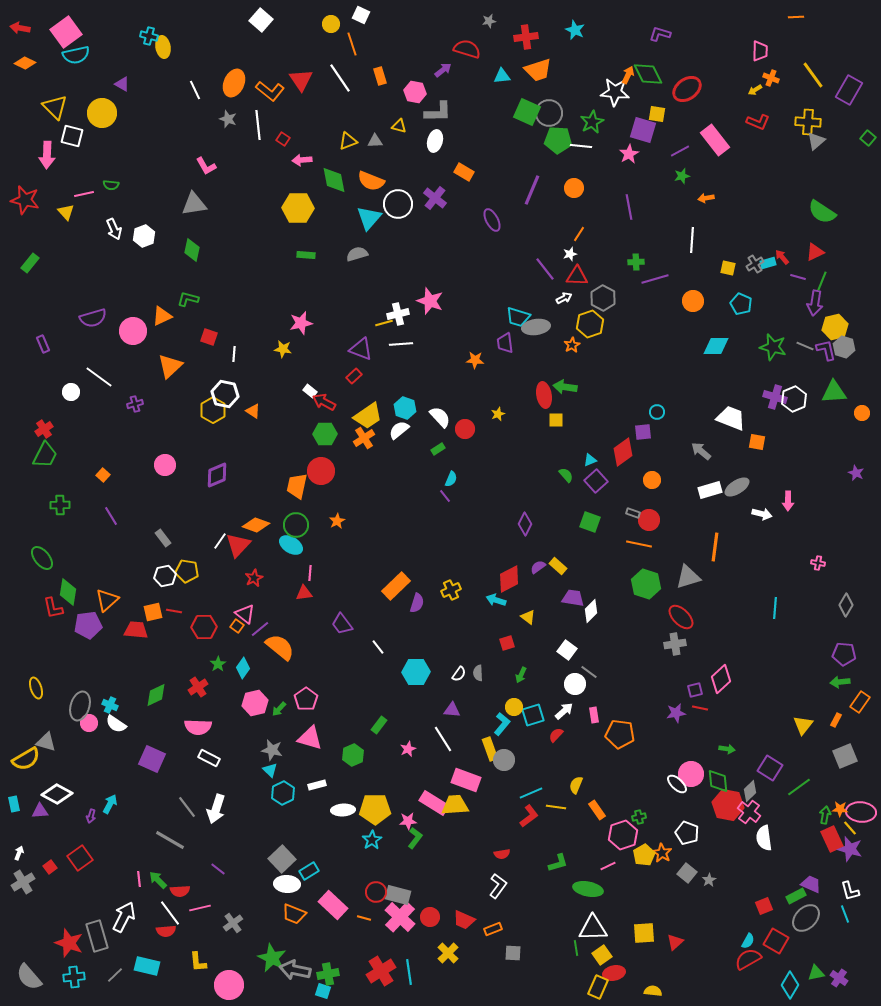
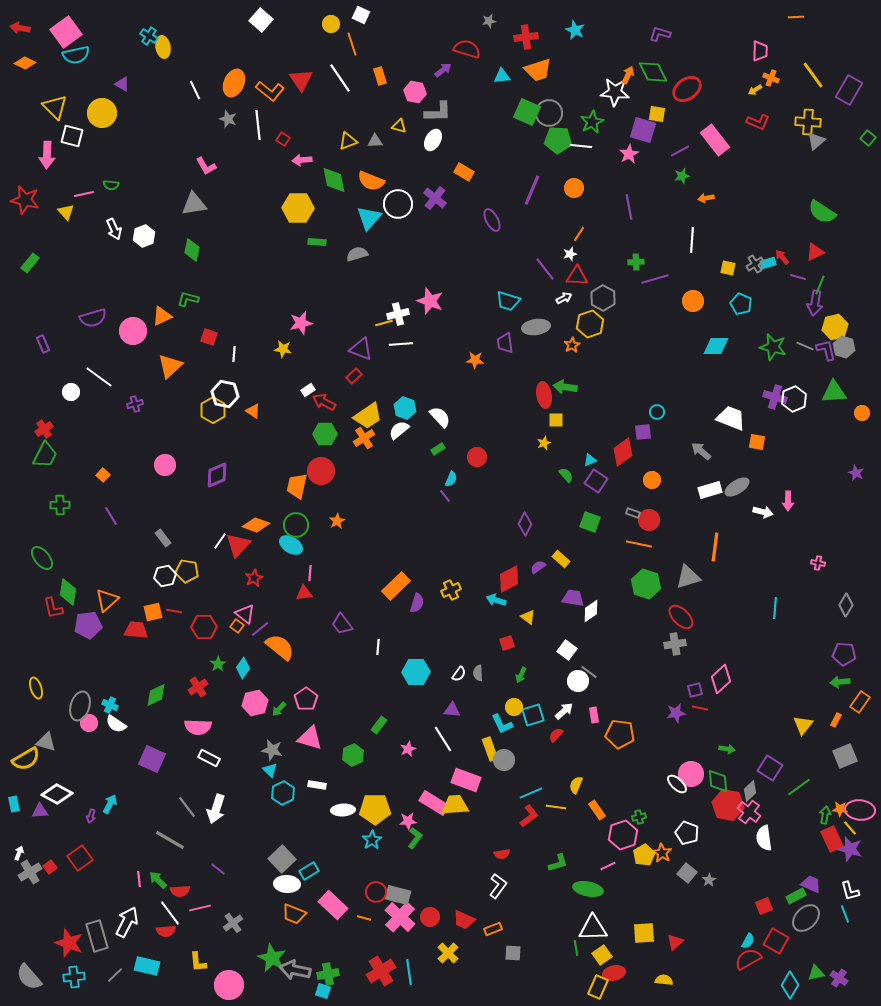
cyan cross at (149, 36): rotated 18 degrees clockwise
green diamond at (648, 74): moved 5 px right, 2 px up
white ellipse at (435, 141): moved 2 px left, 1 px up; rotated 15 degrees clockwise
green rectangle at (306, 255): moved 11 px right, 13 px up
green line at (822, 281): moved 2 px left, 4 px down
cyan trapezoid at (518, 317): moved 10 px left, 16 px up
white rectangle at (310, 391): moved 2 px left, 1 px up; rotated 72 degrees counterclockwise
yellow star at (498, 414): moved 46 px right, 29 px down
red circle at (465, 429): moved 12 px right, 28 px down
purple square at (596, 481): rotated 15 degrees counterclockwise
white arrow at (762, 514): moved 1 px right, 2 px up
yellow rectangle at (558, 566): moved 3 px right, 7 px up
white diamond at (591, 611): rotated 10 degrees clockwise
white line at (378, 647): rotated 42 degrees clockwise
white circle at (575, 684): moved 3 px right, 3 px up
cyan L-shape at (502, 724): rotated 115 degrees clockwise
white rectangle at (317, 785): rotated 24 degrees clockwise
pink ellipse at (861, 812): moved 1 px left, 2 px up
gray cross at (23, 882): moved 7 px right, 10 px up
white arrow at (124, 917): moved 3 px right, 5 px down
yellow semicircle at (653, 991): moved 11 px right, 11 px up
